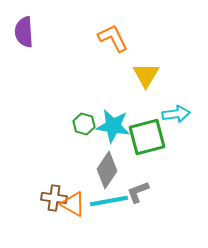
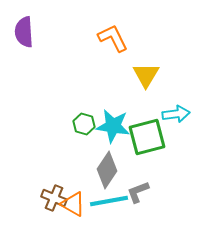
brown cross: rotated 15 degrees clockwise
